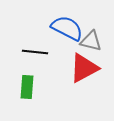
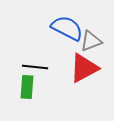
gray triangle: rotated 35 degrees counterclockwise
black line: moved 15 px down
